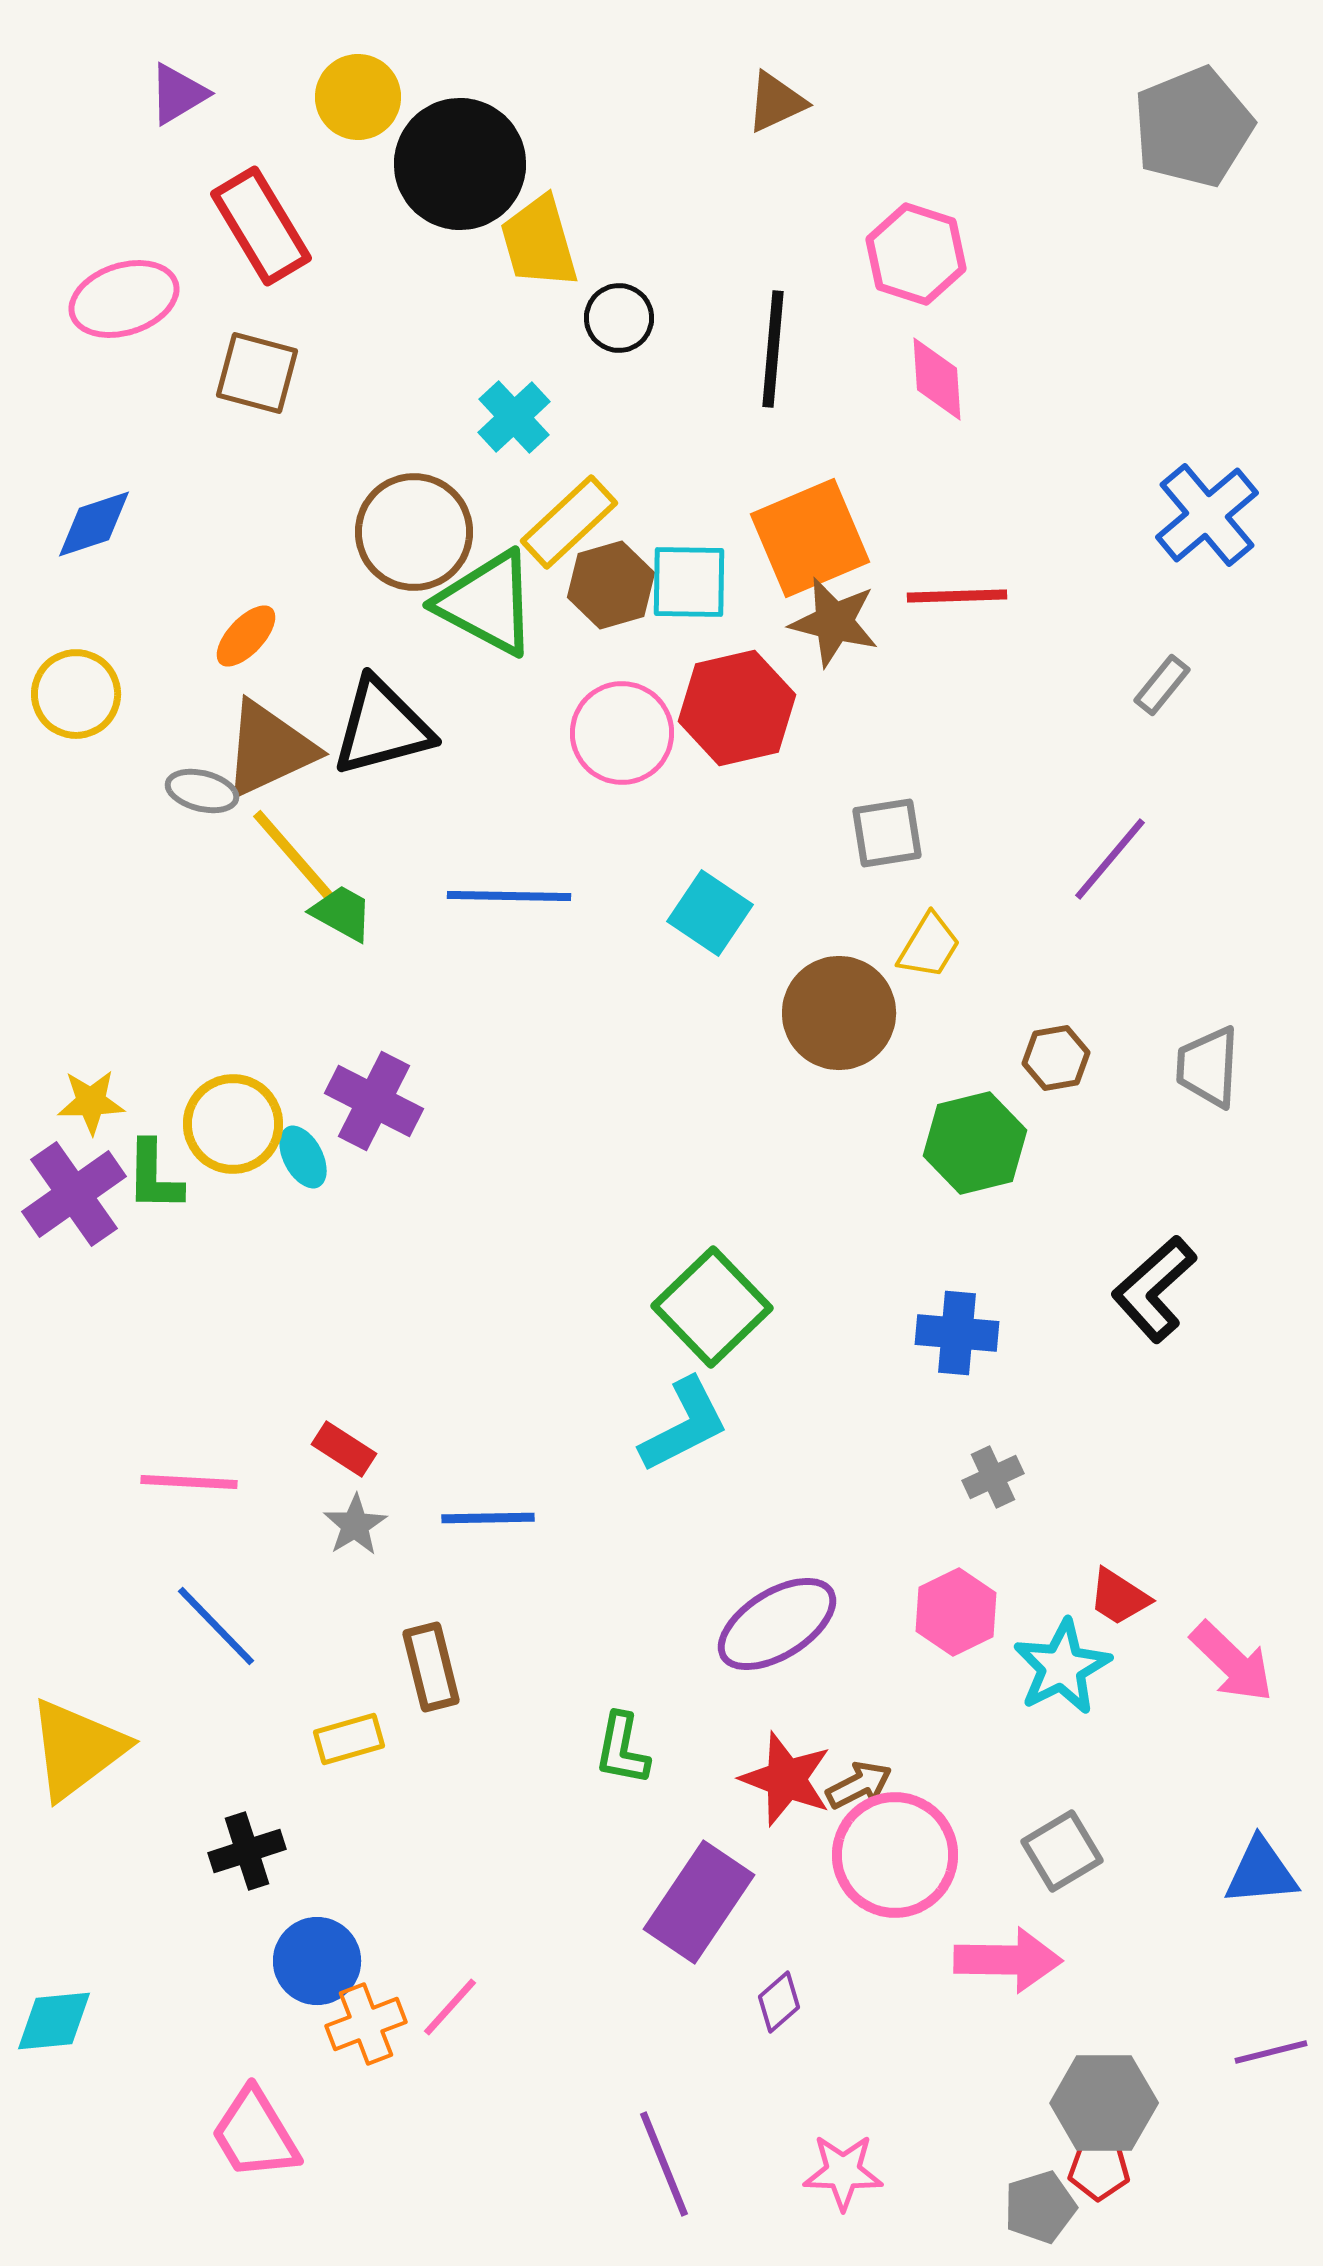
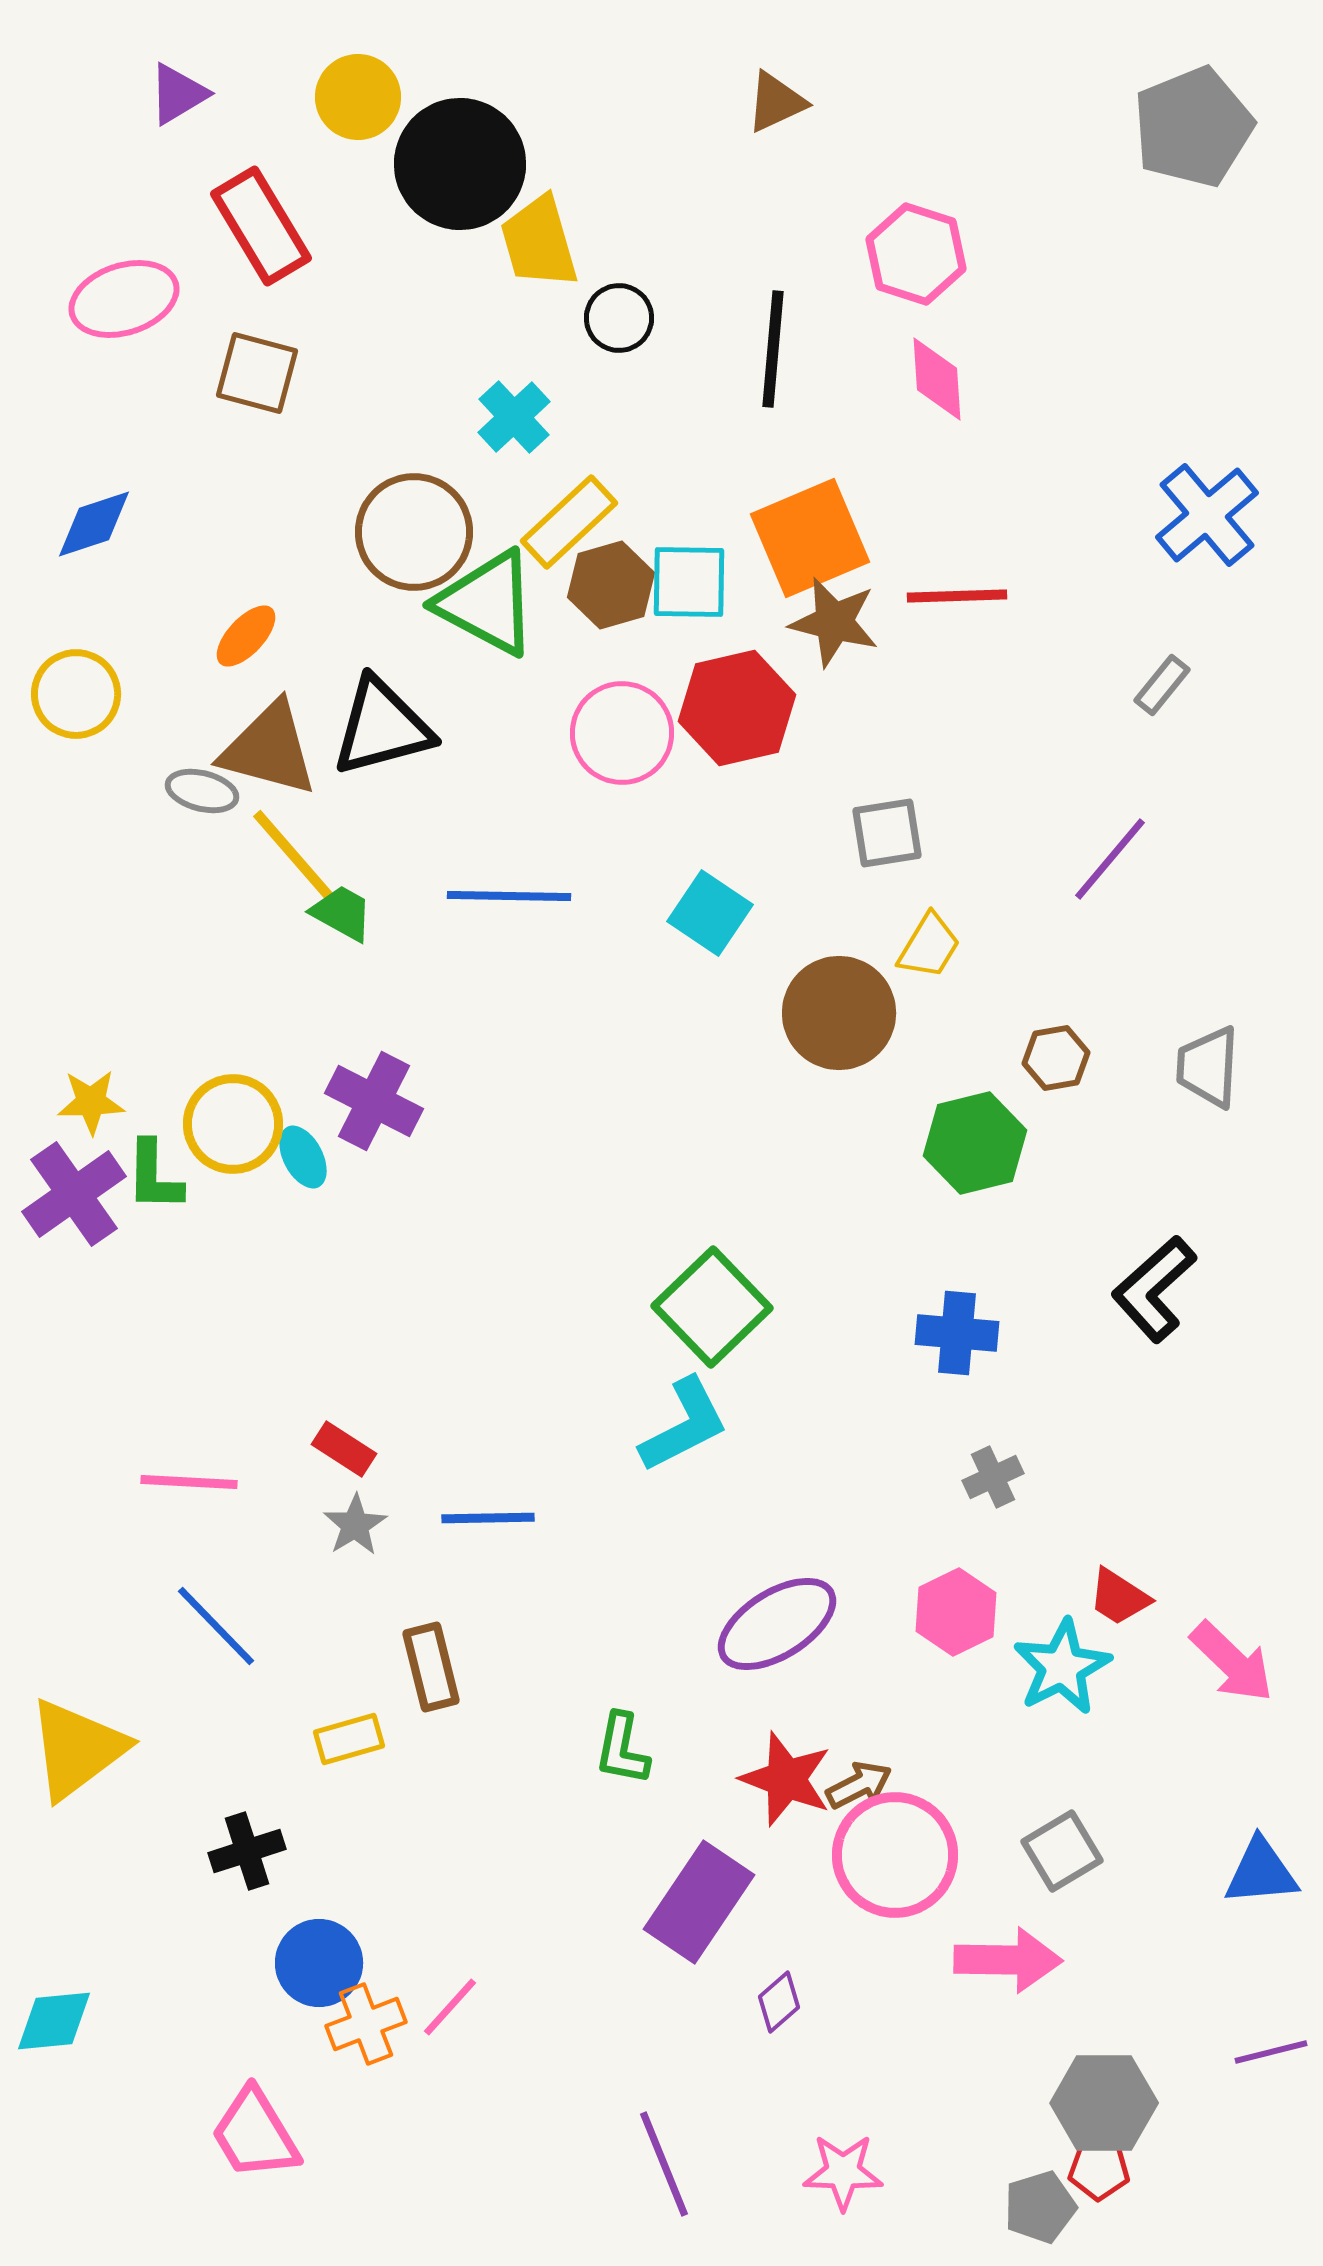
brown triangle at (269, 749): rotated 40 degrees clockwise
blue circle at (317, 1961): moved 2 px right, 2 px down
